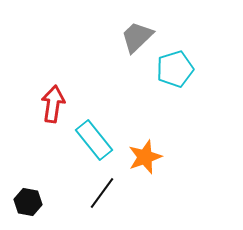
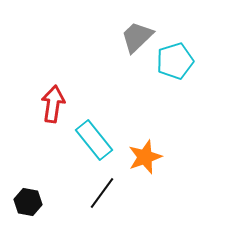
cyan pentagon: moved 8 px up
